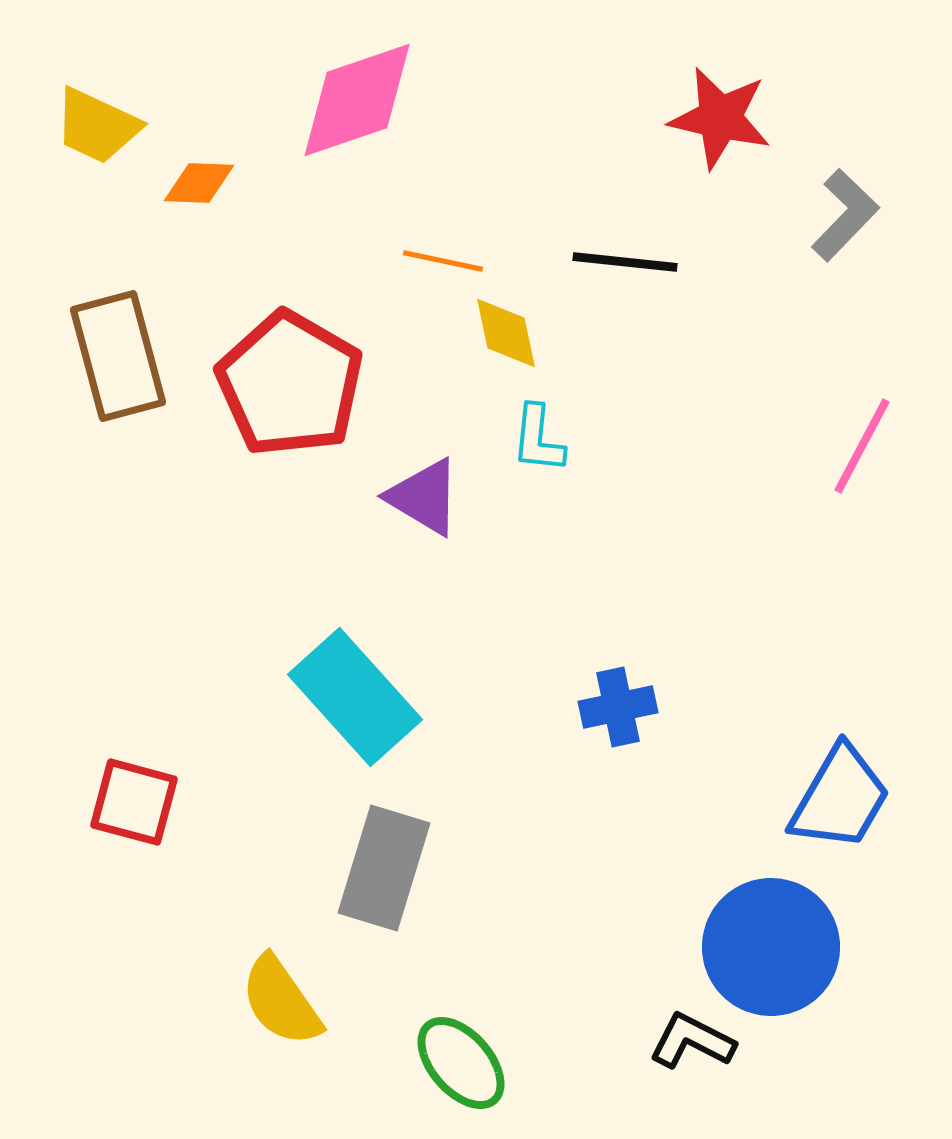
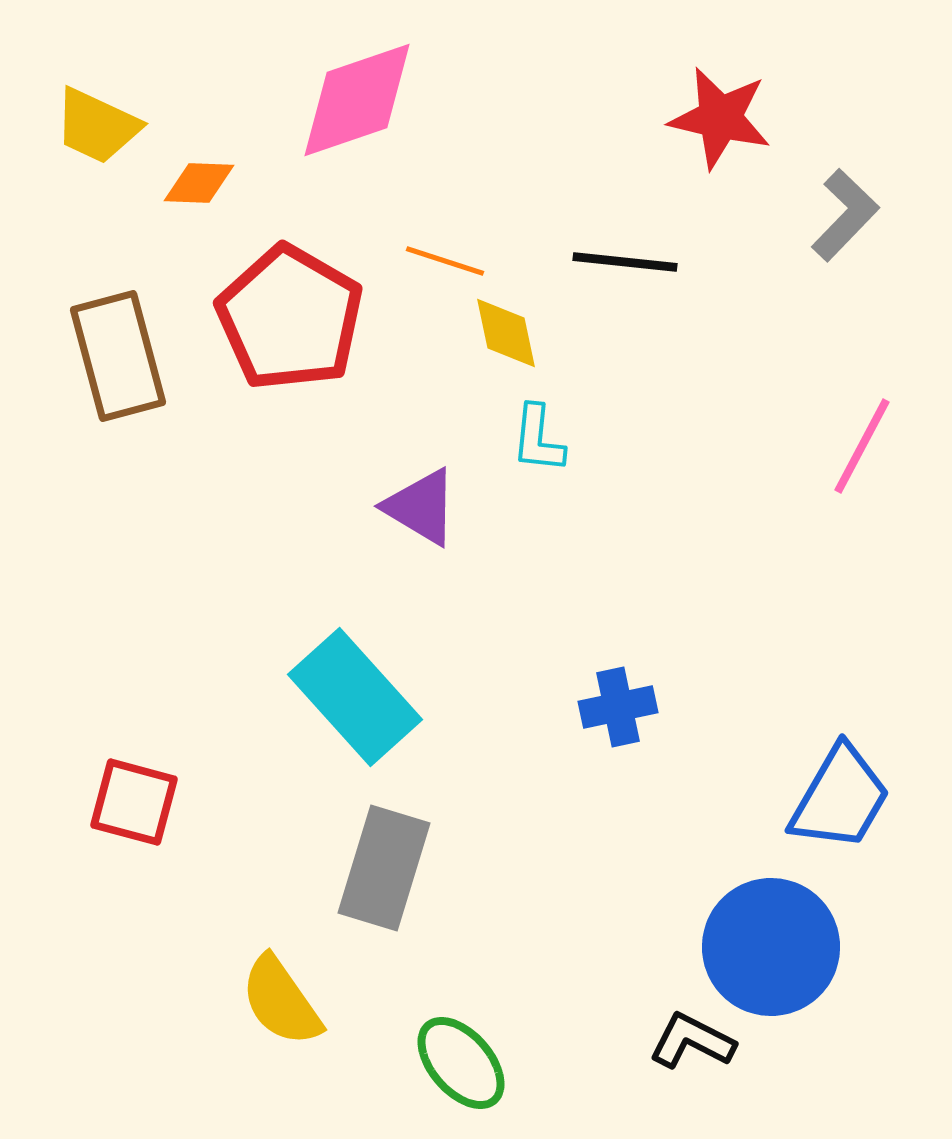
orange line: moved 2 px right; rotated 6 degrees clockwise
red pentagon: moved 66 px up
purple triangle: moved 3 px left, 10 px down
